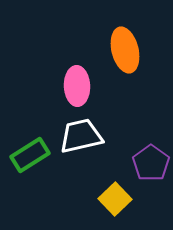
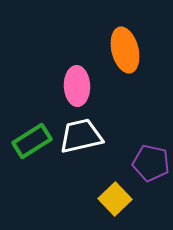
green rectangle: moved 2 px right, 14 px up
purple pentagon: rotated 24 degrees counterclockwise
